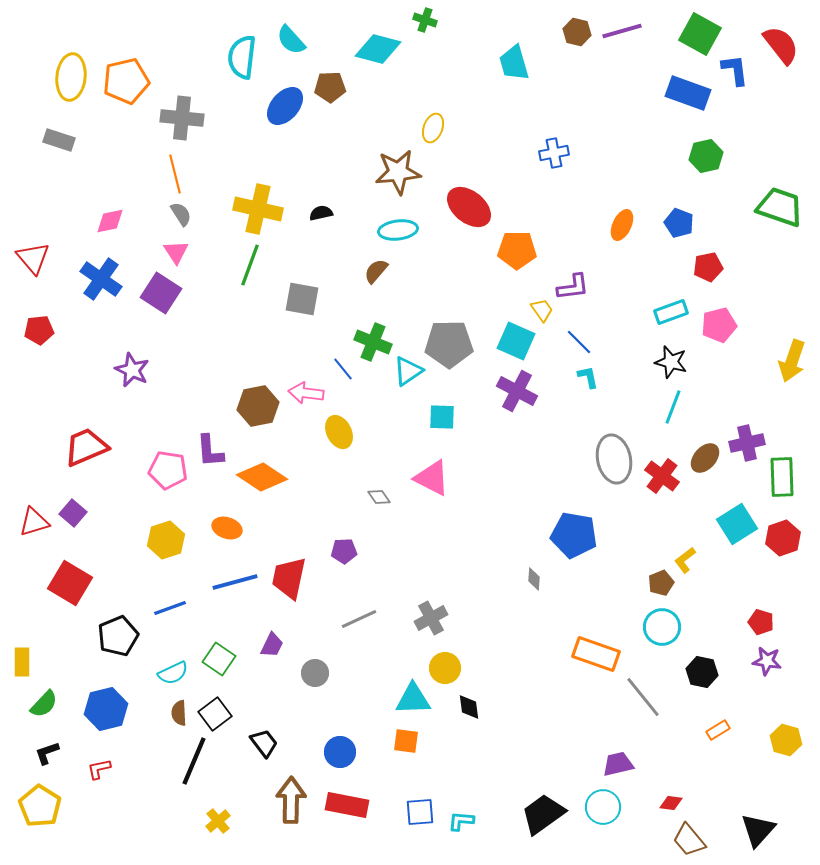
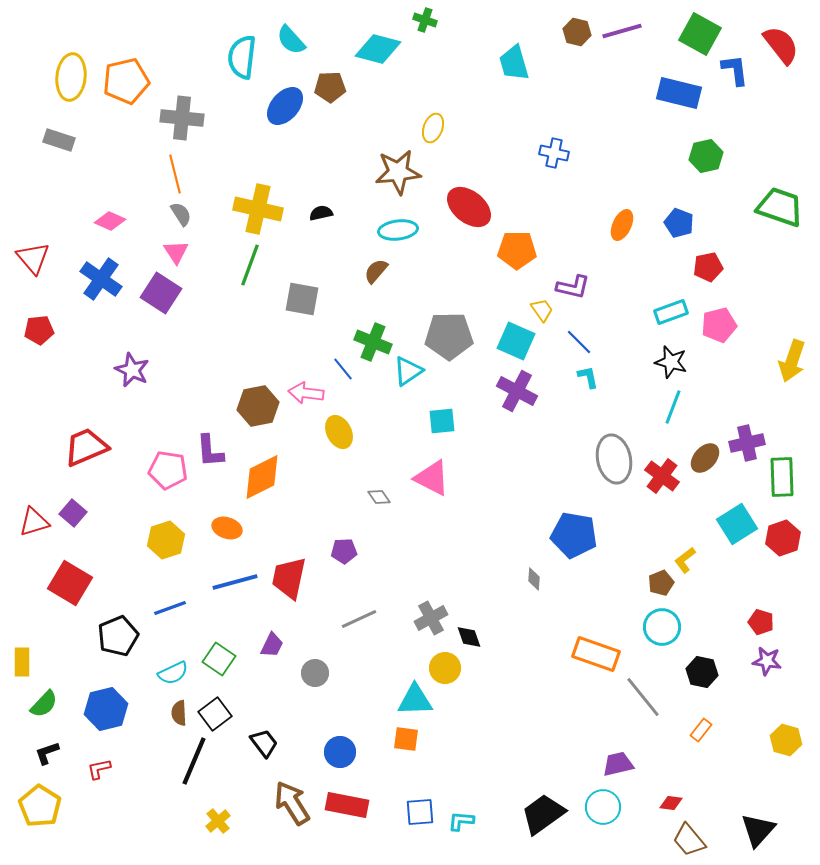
blue rectangle at (688, 93): moved 9 px left; rotated 6 degrees counterclockwise
blue cross at (554, 153): rotated 24 degrees clockwise
pink diamond at (110, 221): rotated 36 degrees clockwise
purple L-shape at (573, 287): rotated 20 degrees clockwise
gray pentagon at (449, 344): moved 8 px up
cyan square at (442, 417): moved 4 px down; rotated 8 degrees counterclockwise
orange diamond at (262, 477): rotated 60 degrees counterclockwise
cyan triangle at (413, 699): moved 2 px right, 1 px down
black diamond at (469, 707): moved 70 px up; rotated 12 degrees counterclockwise
orange rectangle at (718, 730): moved 17 px left; rotated 20 degrees counterclockwise
orange square at (406, 741): moved 2 px up
brown arrow at (291, 800): moved 1 px right, 3 px down; rotated 33 degrees counterclockwise
